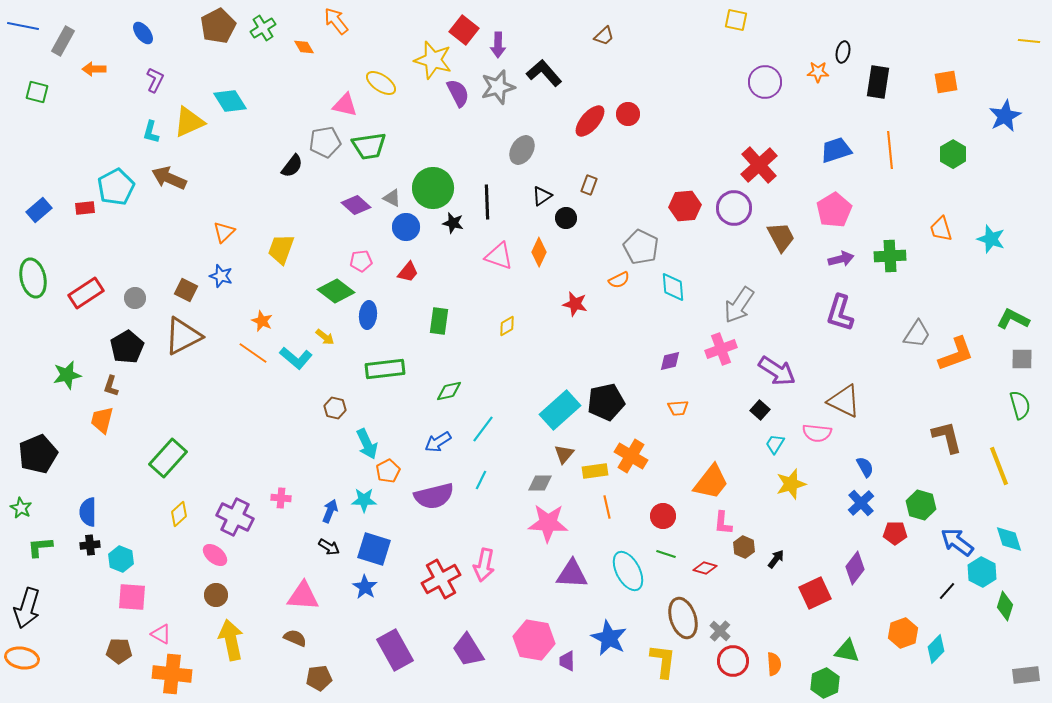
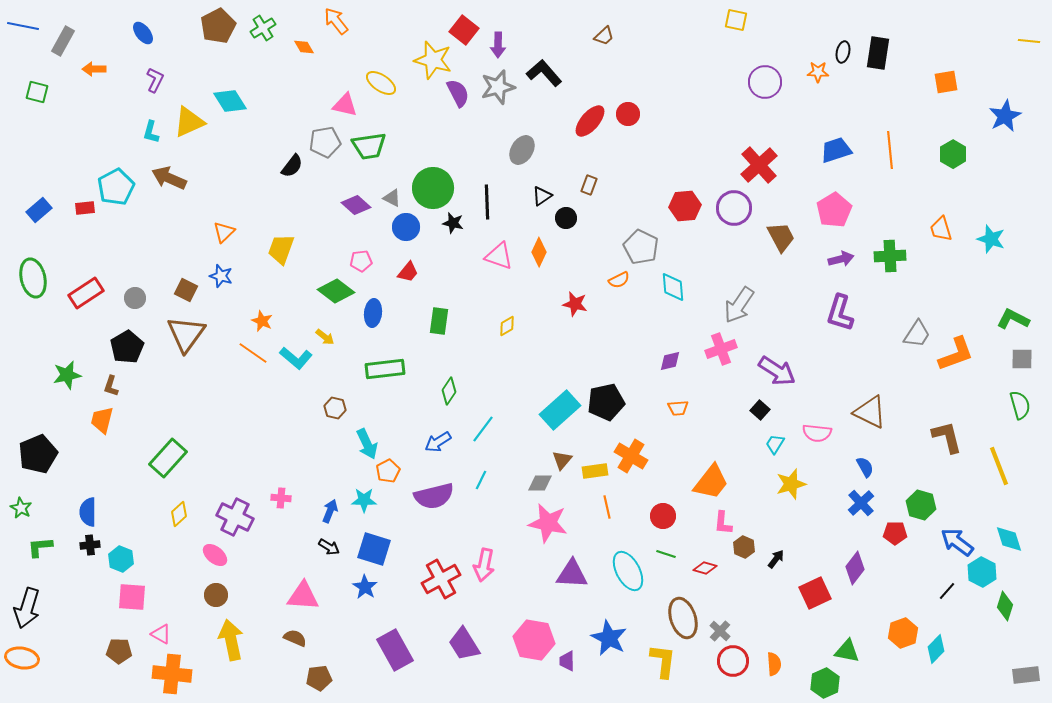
black rectangle at (878, 82): moved 29 px up
blue ellipse at (368, 315): moved 5 px right, 2 px up
brown triangle at (183, 336): moved 3 px right, 2 px up; rotated 27 degrees counterclockwise
green diamond at (449, 391): rotated 44 degrees counterclockwise
brown triangle at (844, 401): moved 26 px right, 11 px down
brown triangle at (564, 454): moved 2 px left, 6 px down
pink star at (548, 523): rotated 9 degrees clockwise
purple trapezoid at (468, 650): moved 4 px left, 6 px up
